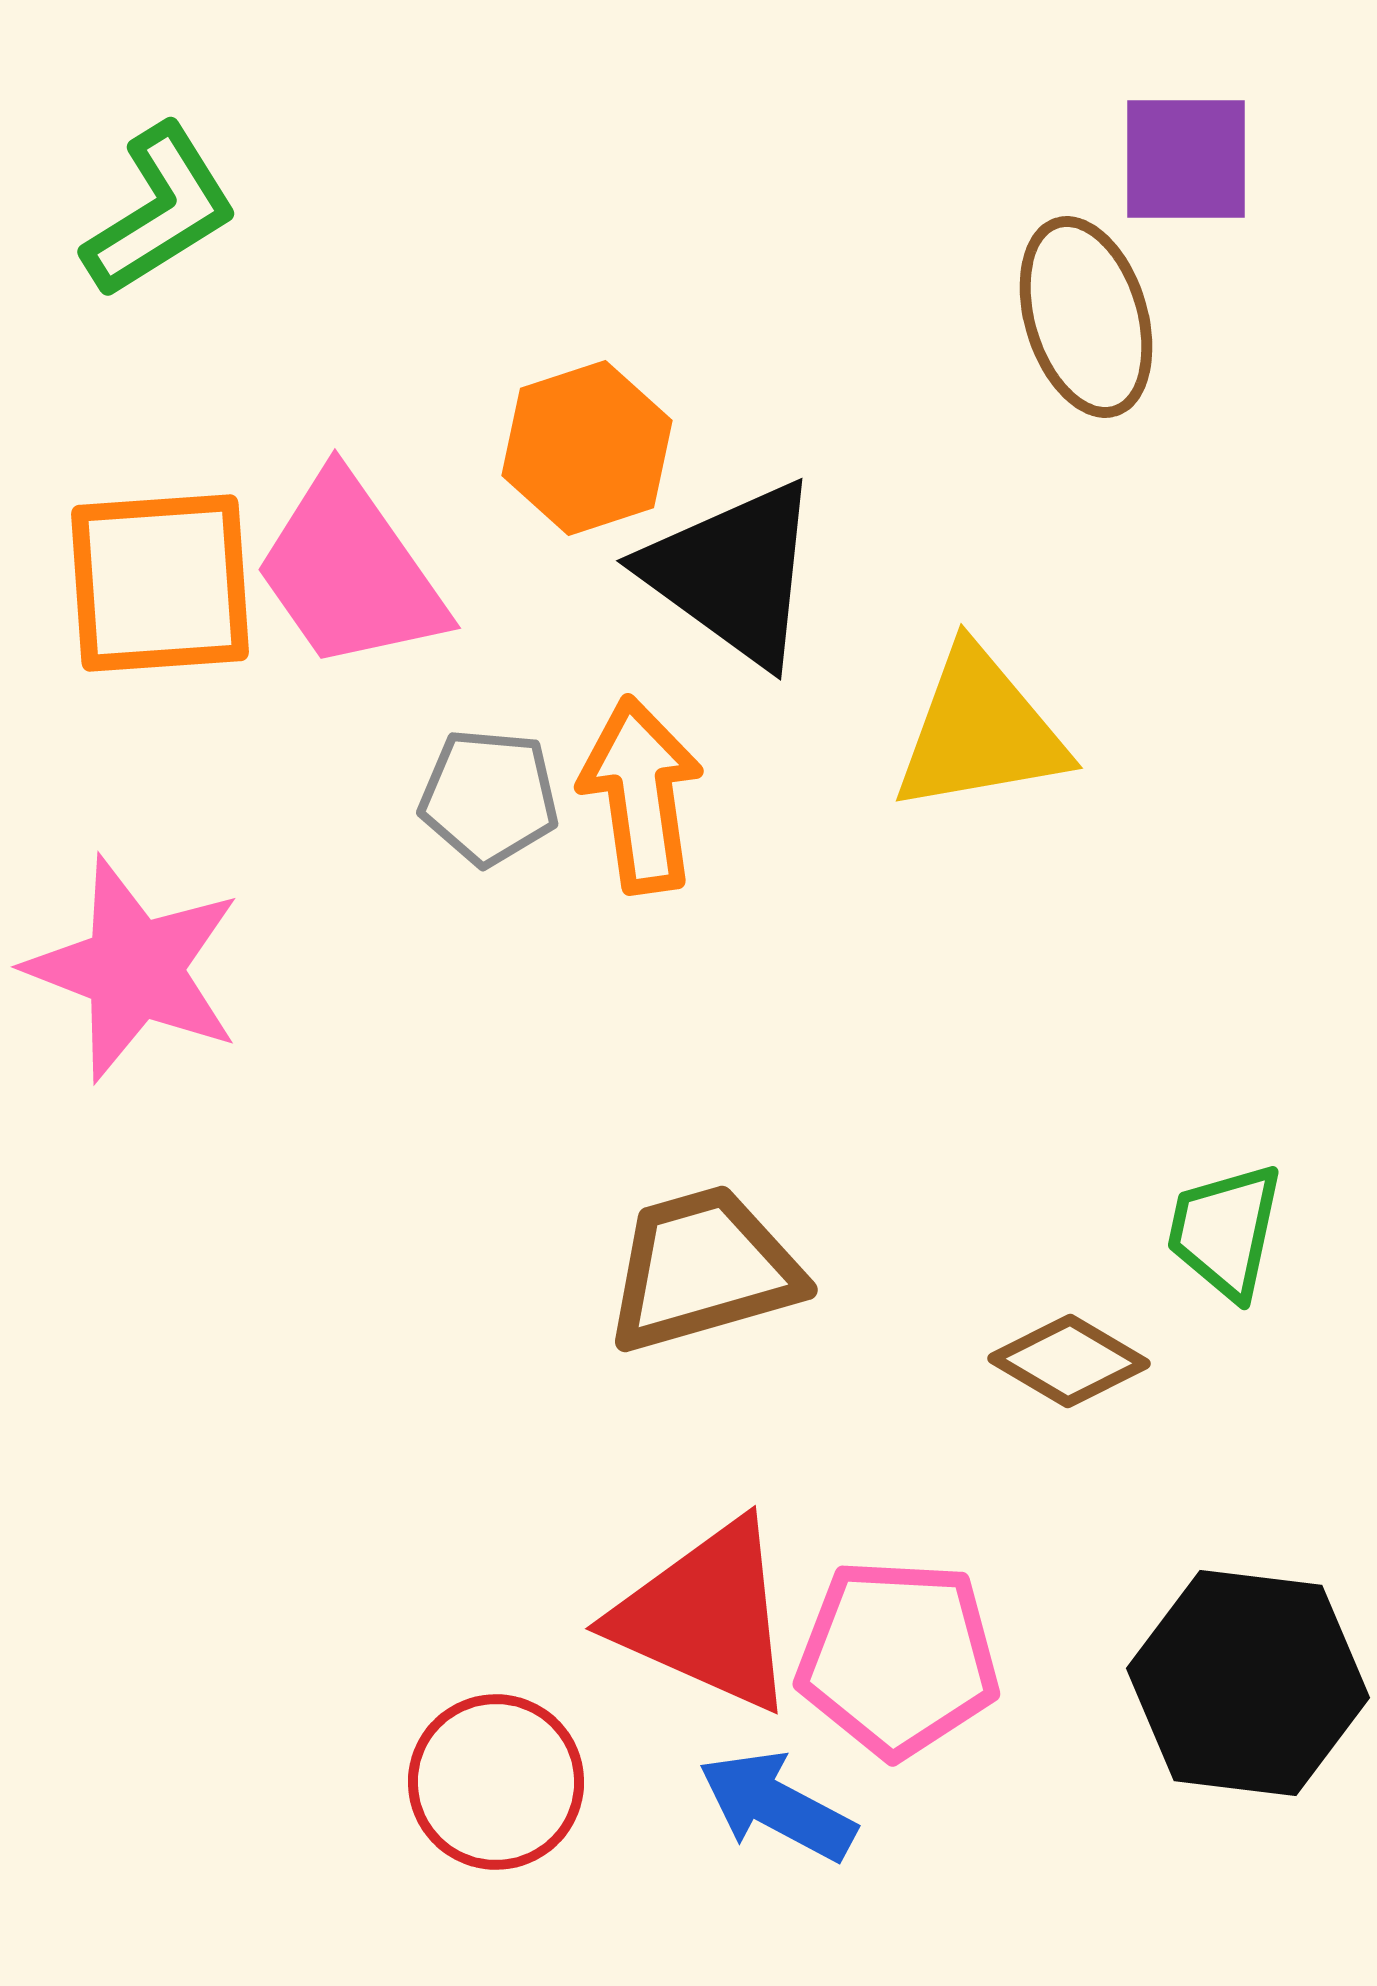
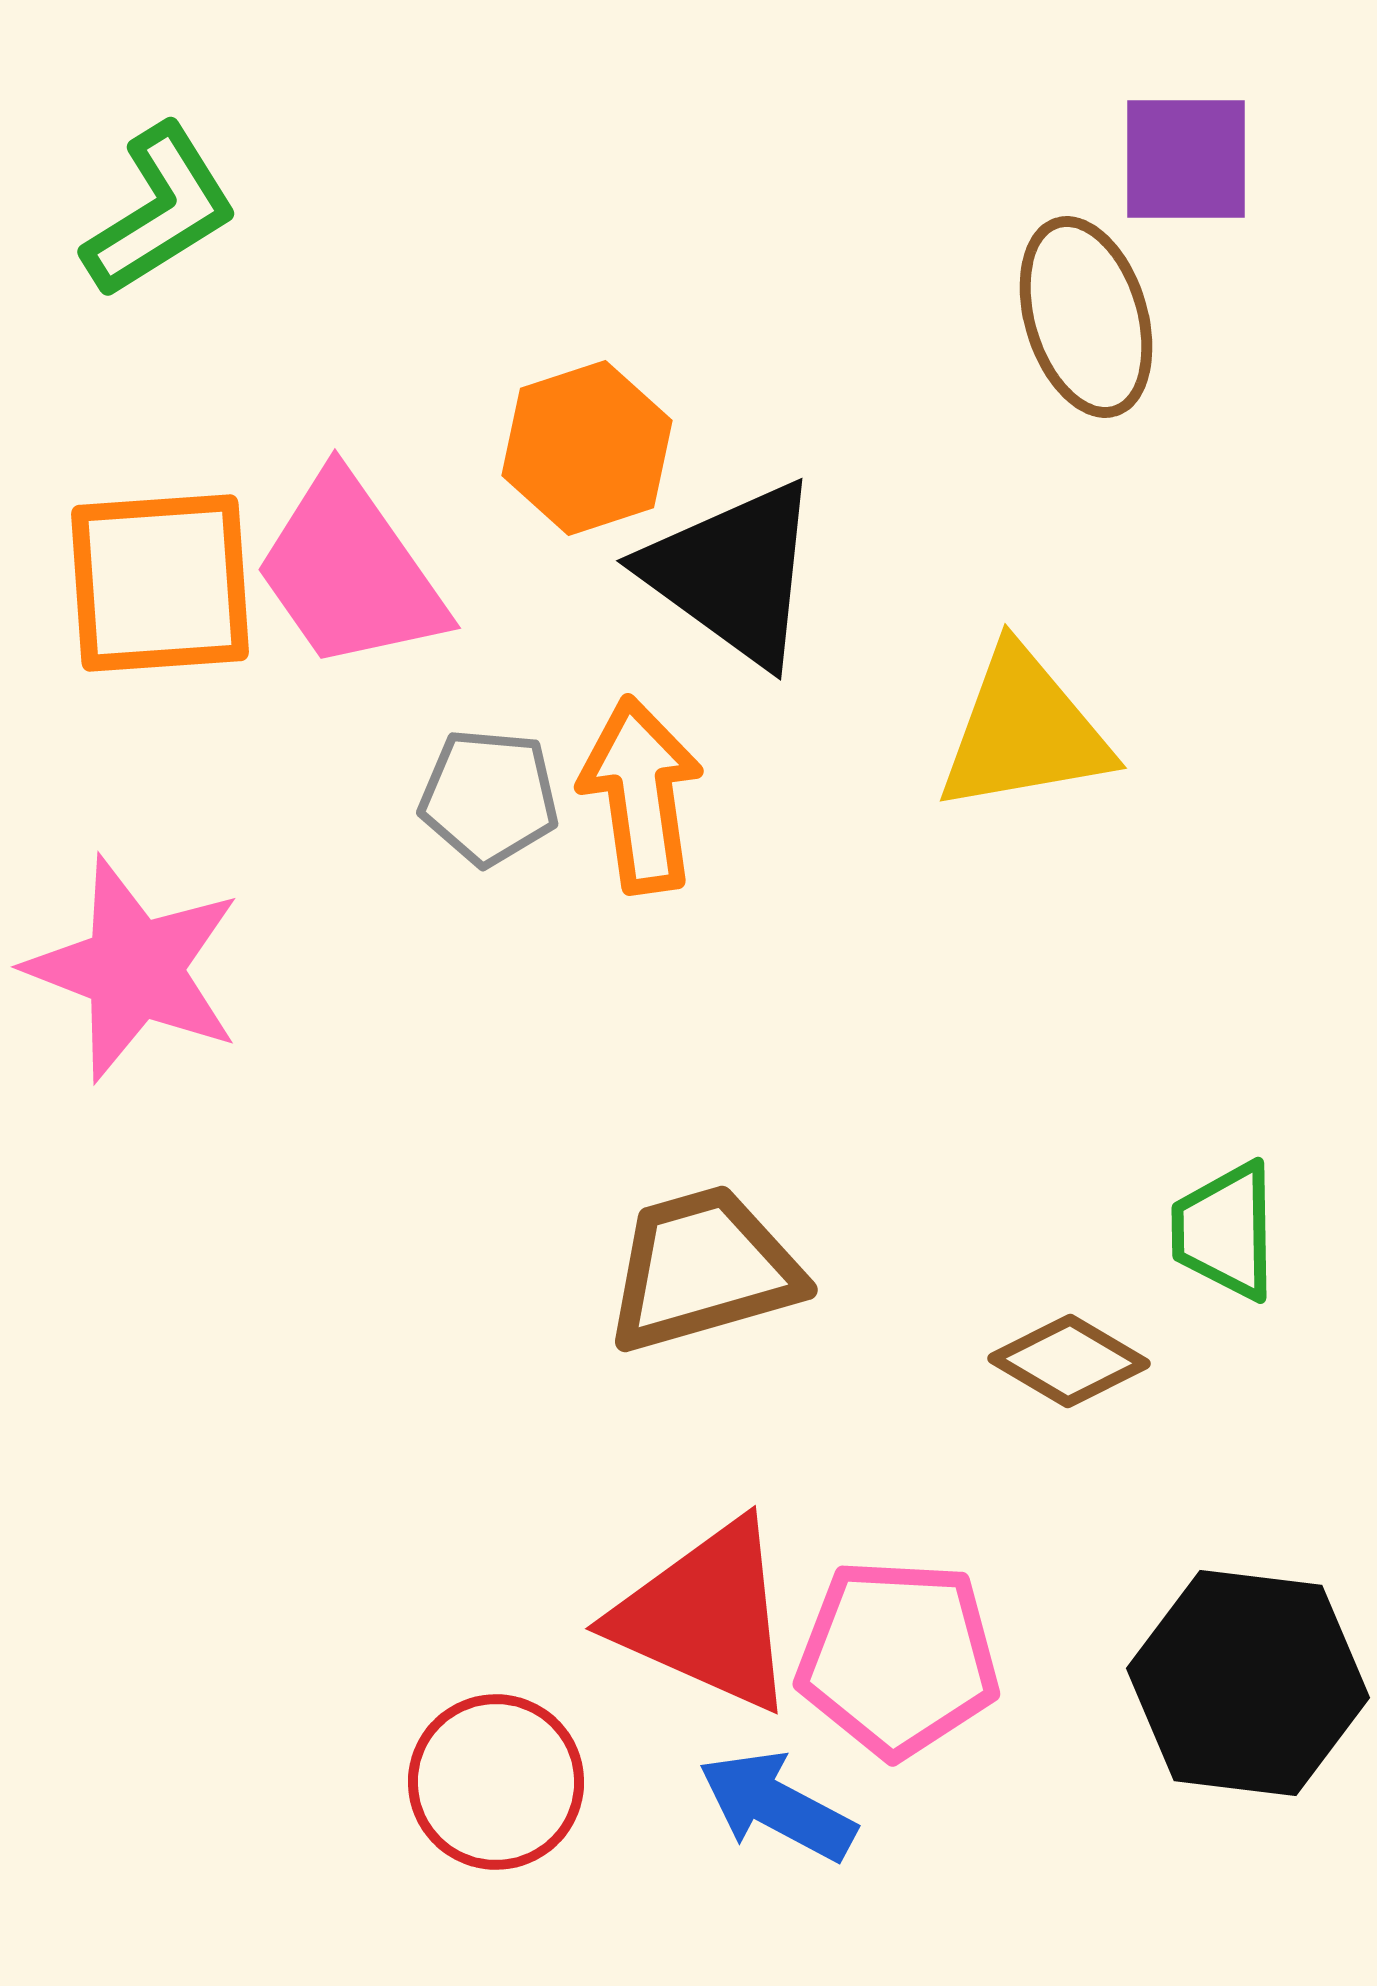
yellow triangle: moved 44 px right
green trapezoid: rotated 13 degrees counterclockwise
